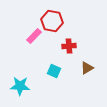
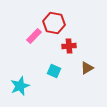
red hexagon: moved 2 px right, 2 px down
cyan star: rotated 24 degrees counterclockwise
